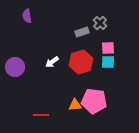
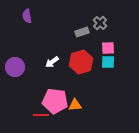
pink pentagon: moved 39 px left
